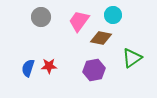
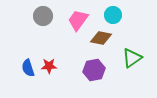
gray circle: moved 2 px right, 1 px up
pink trapezoid: moved 1 px left, 1 px up
blue semicircle: rotated 36 degrees counterclockwise
